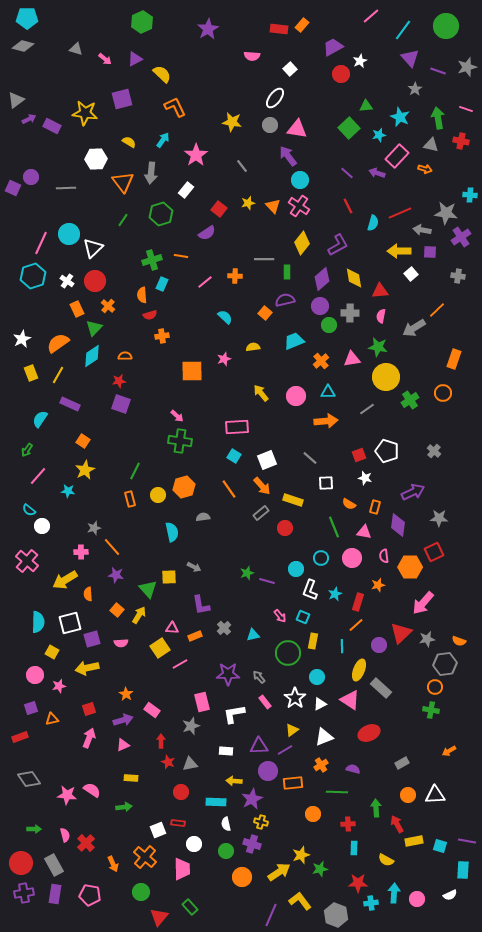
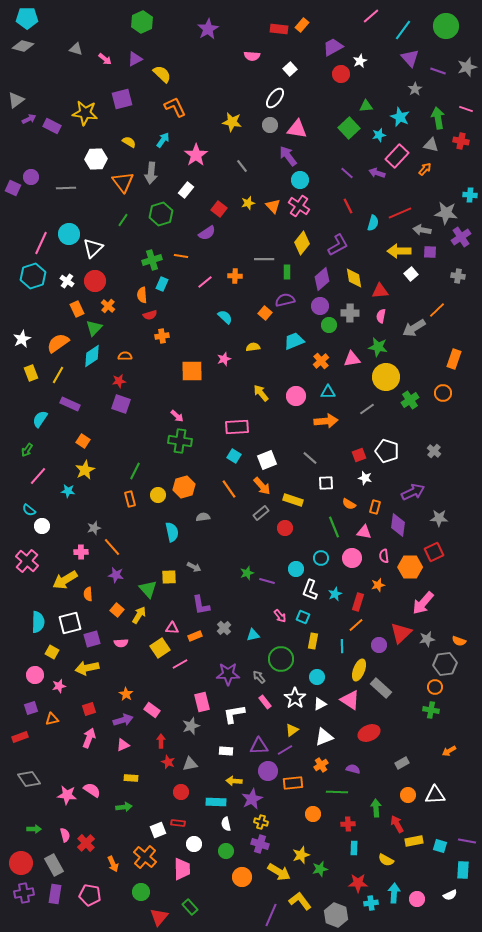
orange arrow at (425, 169): rotated 64 degrees counterclockwise
green circle at (288, 653): moved 7 px left, 6 px down
purple cross at (252, 844): moved 8 px right
yellow arrow at (279, 872): rotated 65 degrees clockwise
